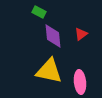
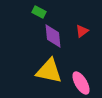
red triangle: moved 1 px right, 3 px up
pink ellipse: moved 1 px right, 1 px down; rotated 25 degrees counterclockwise
